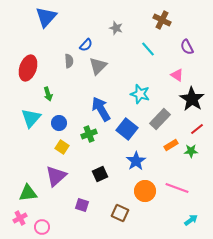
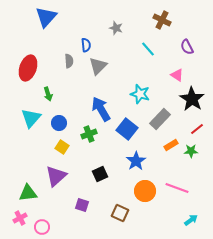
blue semicircle: rotated 48 degrees counterclockwise
